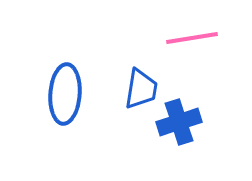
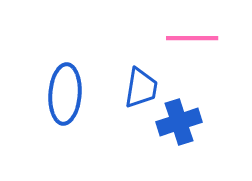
pink line: rotated 9 degrees clockwise
blue trapezoid: moved 1 px up
